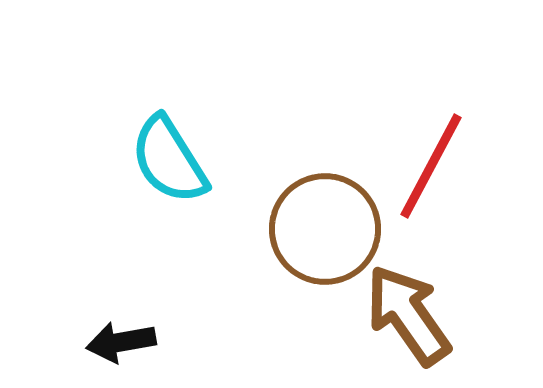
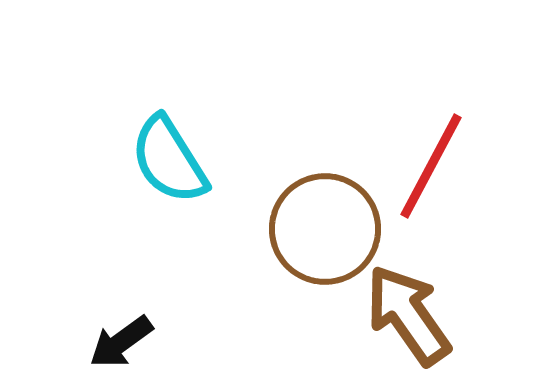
black arrow: rotated 26 degrees counterclockwise
